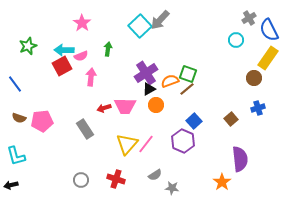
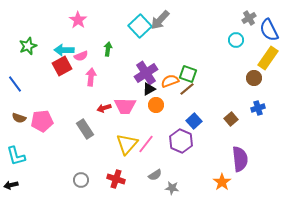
pink star: moved 4 px left, 3 px up
purple hexagon: moved 2 px left
